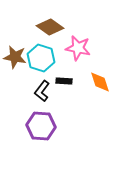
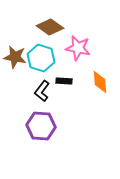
orange diamond: rotated 15 degrees clockwise
